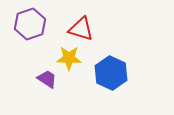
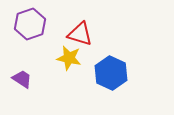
red triangle: moved 1 px left, 5 px down
yellow star: rotated 10 degrees clockwise
purple trapezoid: moved 25 px left
